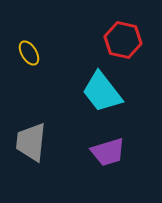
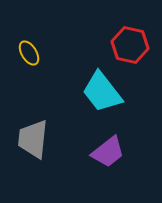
red hexagon: moved 7 px right, 5 px down
gray trapezoid: moved 2 px right, 3 px up
purple trapezoid: rotated 21 degrees counterclockwise
